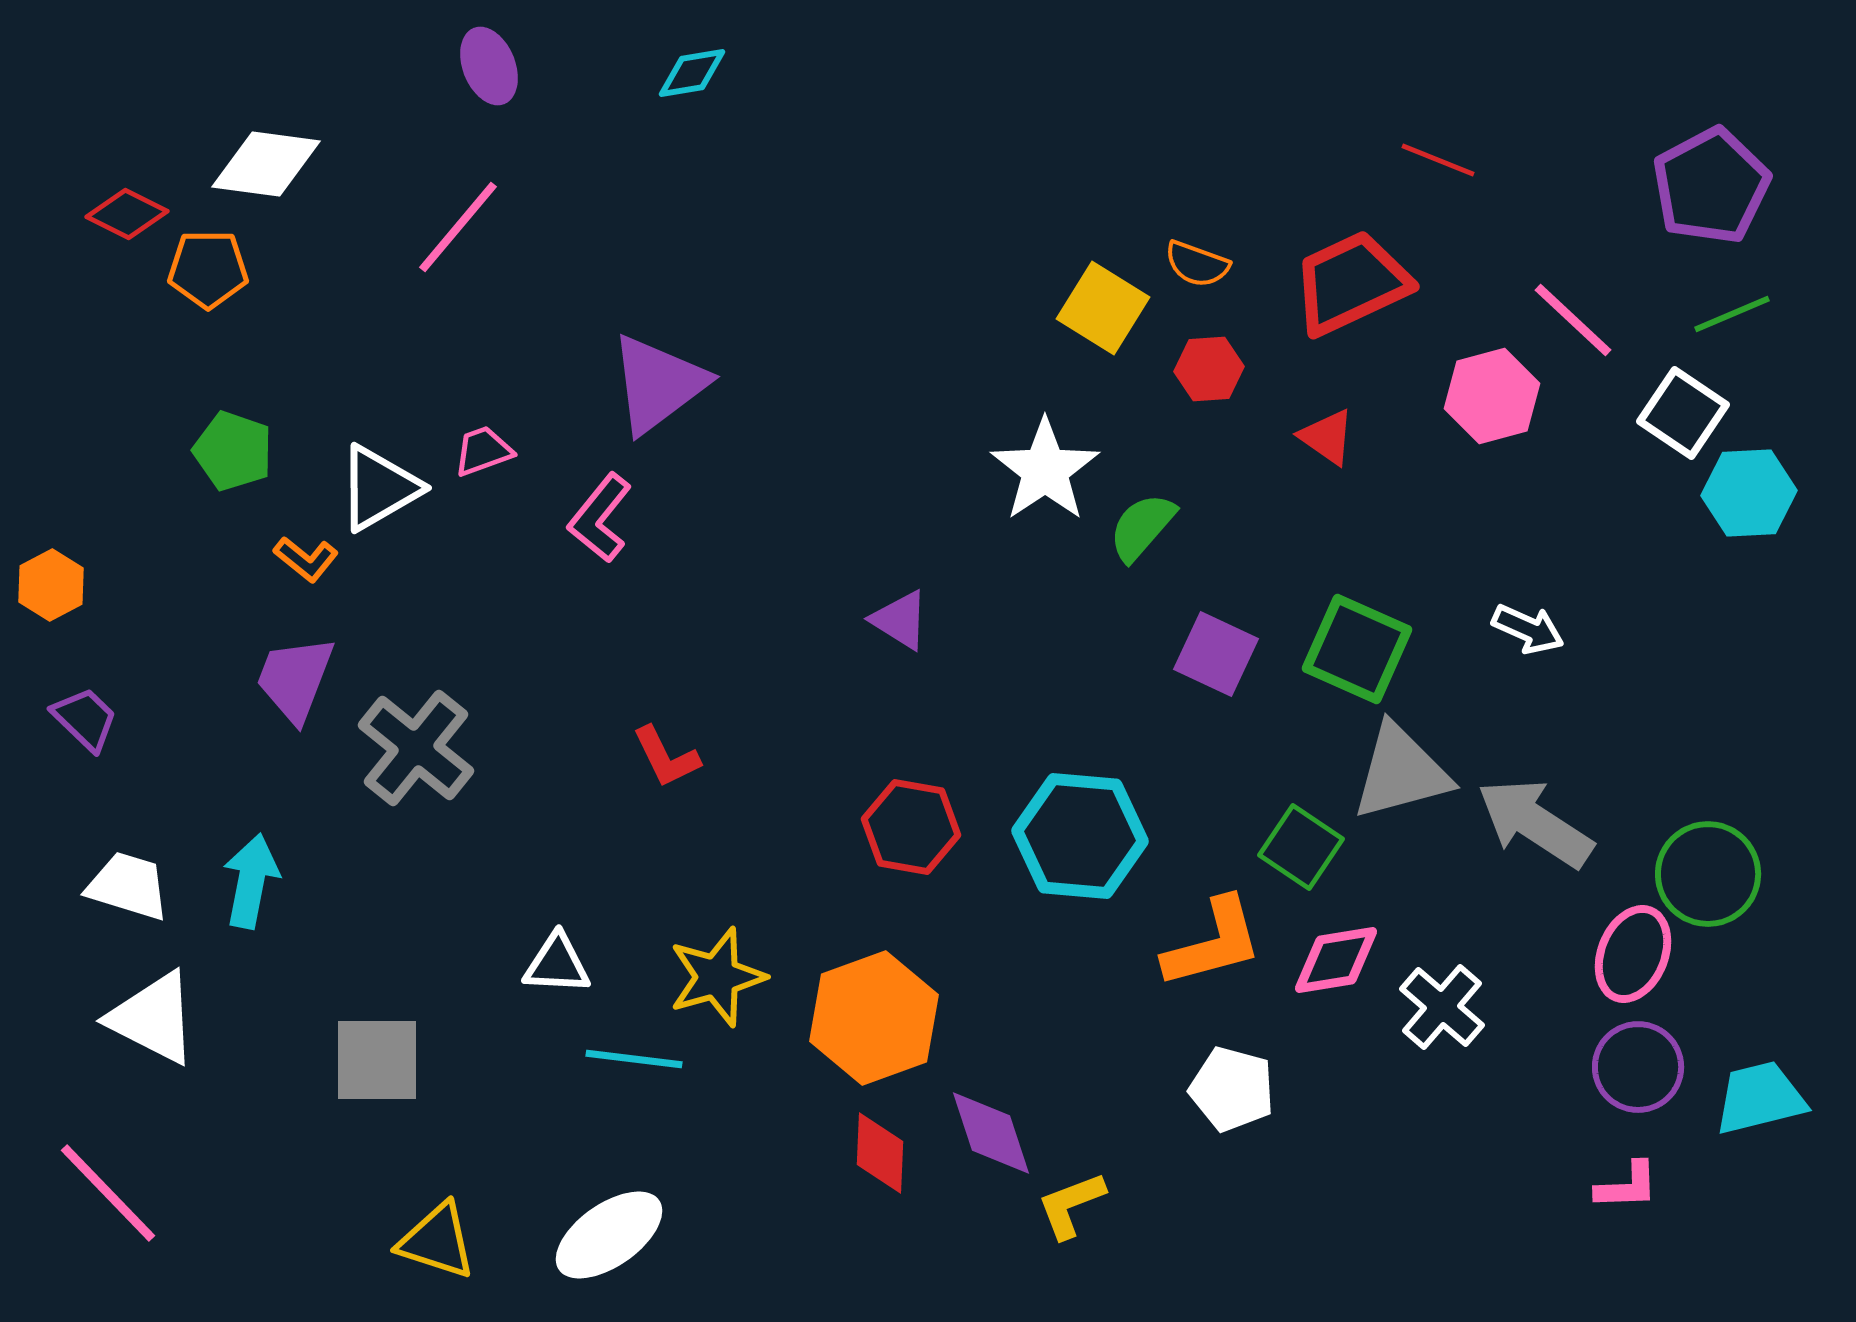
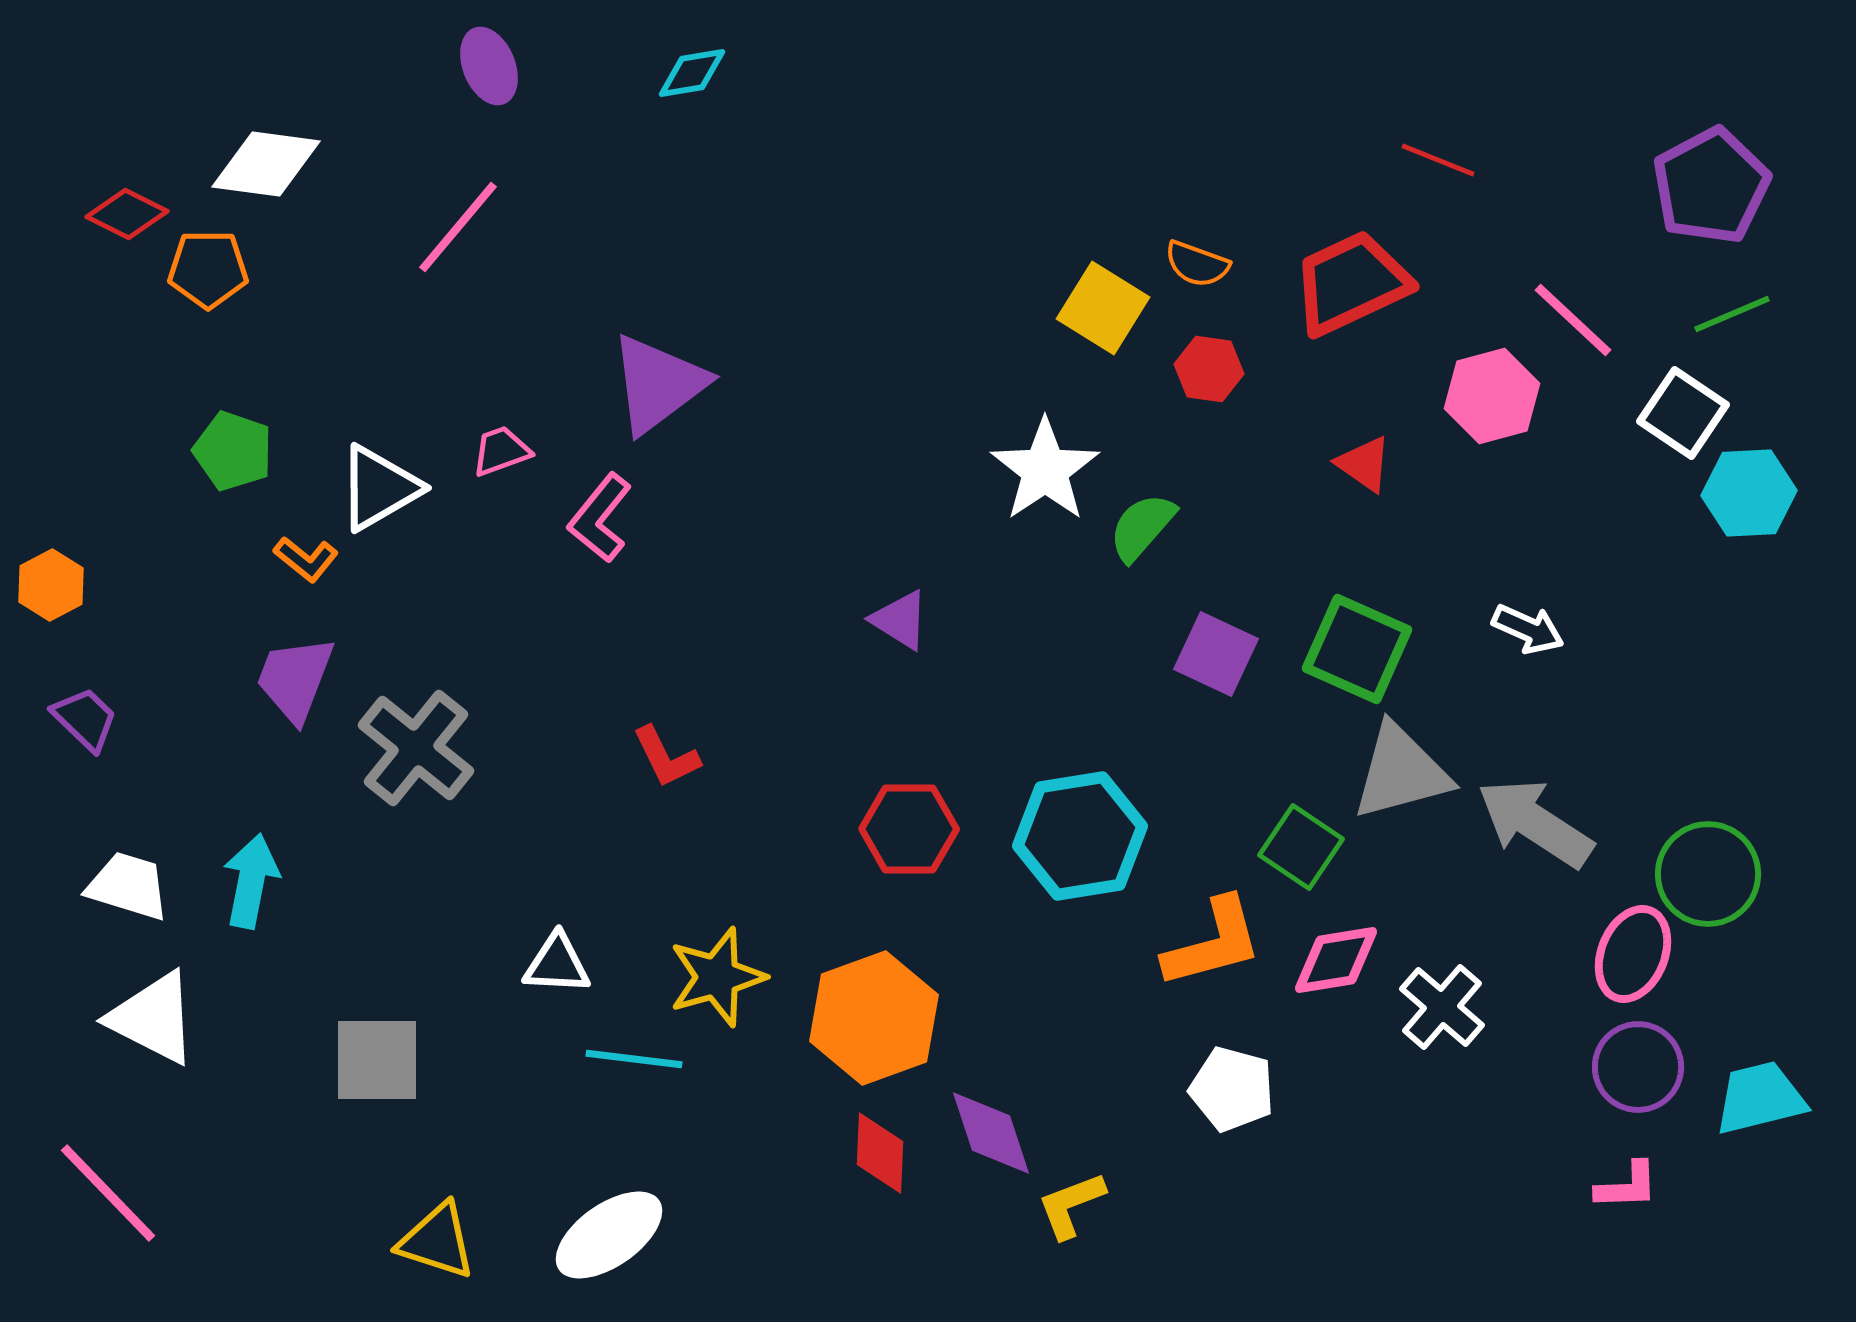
red hexagon at (1209, 369): rotated 12 degrees clockwise
red triangle at (1327, 437): moved 37 px right, 27 px down
pink trapezoid at (483, 451): moved 18 px right
red hexagon at (911, 827): moved 2 px left, 2 px down; rotated 10 degrees counterclockwise
cyan hexagon at (1080, 836): rotated 14 degrees counterclockwise
